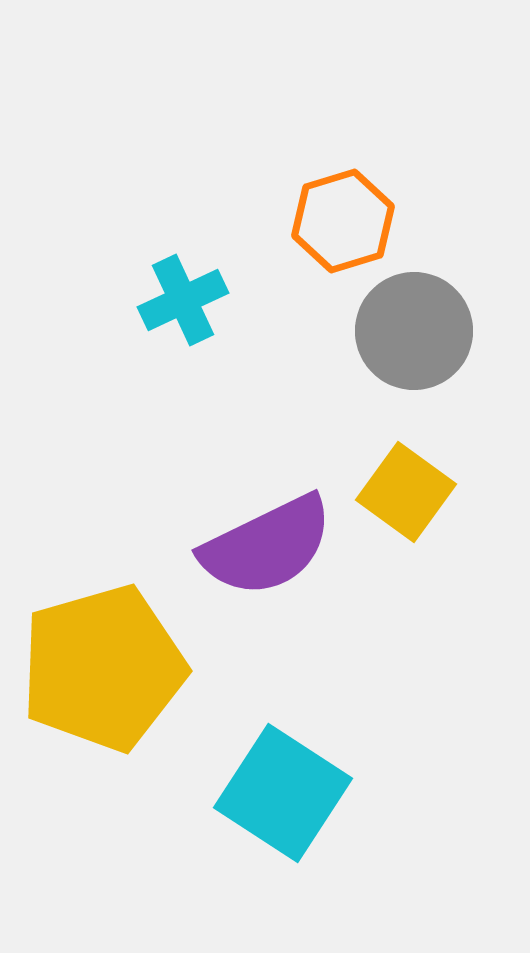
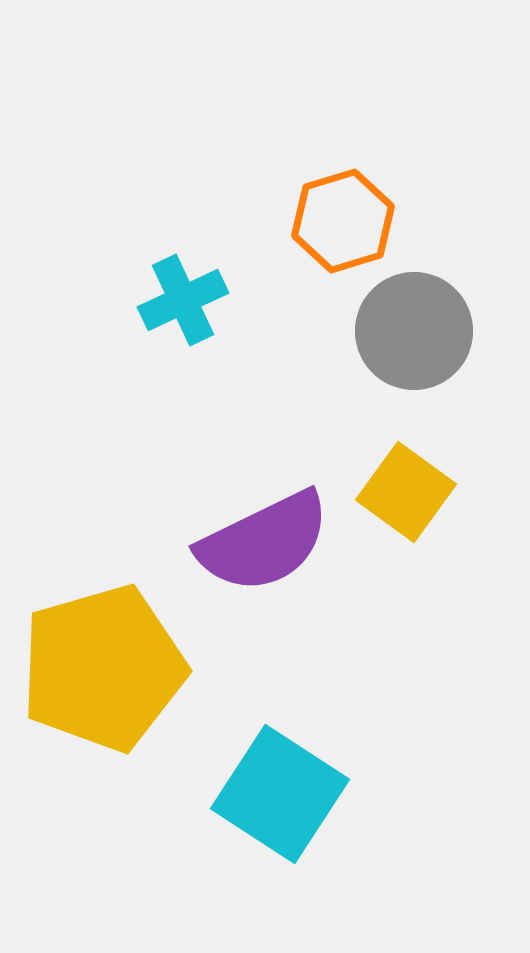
purple semicircle: moved 3 px left, 4 px up
cyan square: moved 3 px left, 1 px down
